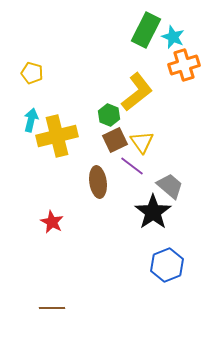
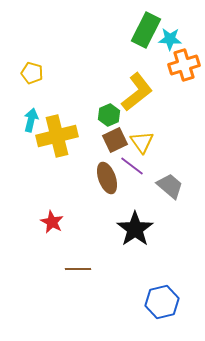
cyan star: moved 3 px left, 2 px down; rotated 20 degrees counterclockwise
green hexagon: rotated 15 degrees clockwise
brown ellipse: moved 9 px right, 4 px up; rotated 12 degrees counterclockwise
black star: moved 18 px left, 17 px down
blue hexagon: moved 5 px left, 37 px down; rotated 8 degrees clockwise
brown line: moved 26 px right, 39 px up
